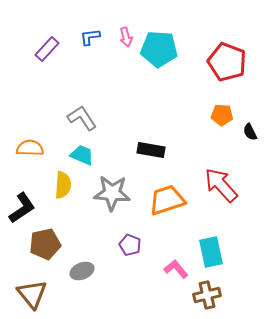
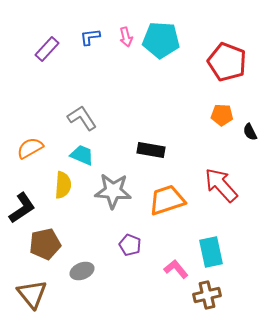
cyan pentagon: moved 2 px right, 9 px up
orange semicircle: rotated 32 degrees counterclockwise
gray star: moved 1 px right, 2 px up
